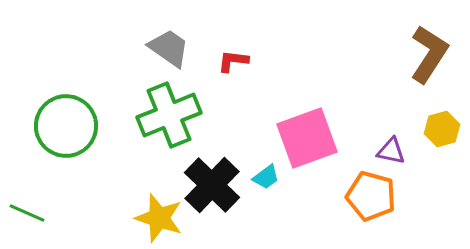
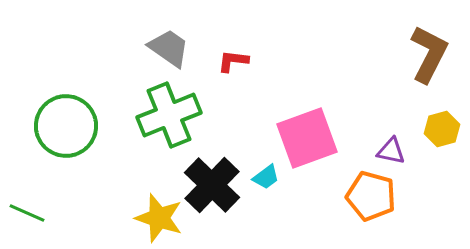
brown L-shape: rotated 6 degrees counterclockwise
